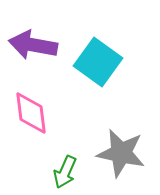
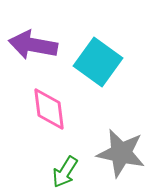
pink diamond: moved 18 px right, 4 px up
green arrow: rotated 8 degrees clockwise
